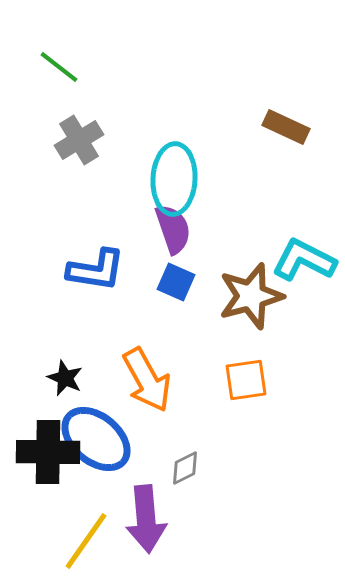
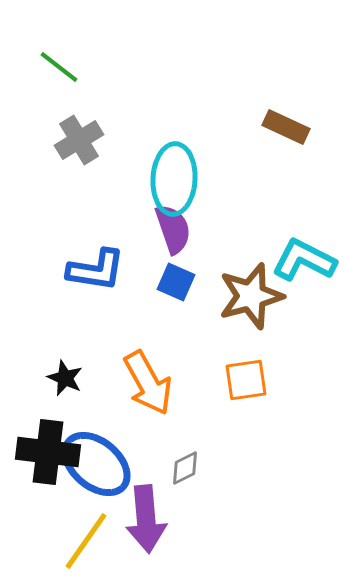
orange arrow: moved 1 px right, 3 px down
blue ellipse: moved 25 px down
black cross: rotated 6 degrees clockwise
